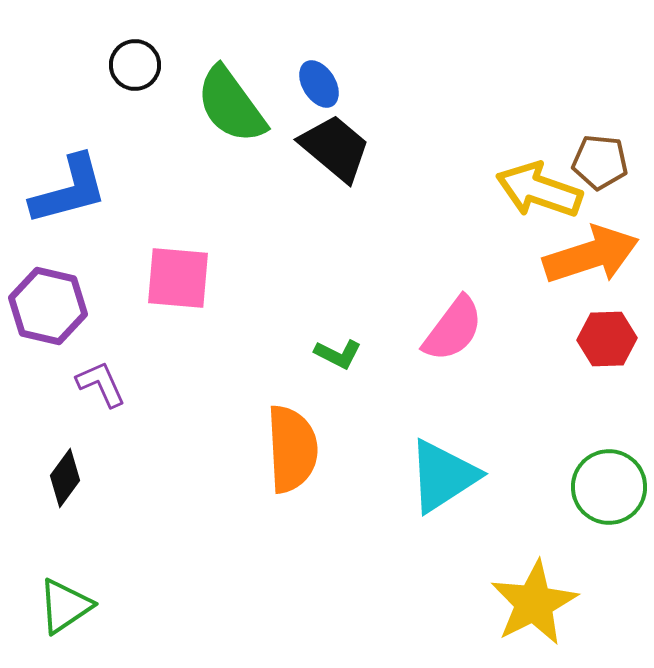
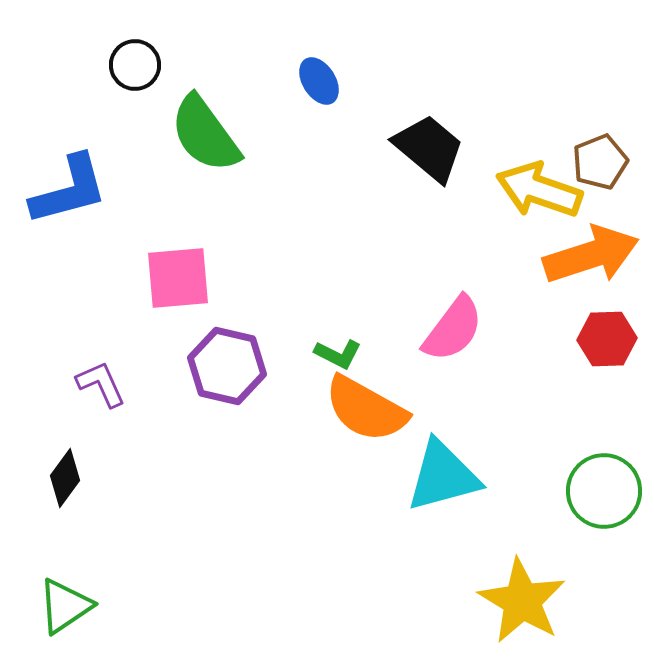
blue ellipse: moved 3 px up
green semicircle: moved 26 px left, 29 px down
black trapezoid: moved 94 px right
brown pentagon: rotated 28 degrees counterclockwise
pink square: rotated 10 degrees counterclockwise
purple hexagon: moved 179 px right, 60 px down
orange semicircle: moved 74 px right, 40 px up; rotated 122 degrees clockwise
cyan triangle: rotated 18 degrees clockwise
green circle: moved 5 px left, 4 px down
yellow star: moved 12 px left, 2 px up; rotated 14 degrees counterclockwise
